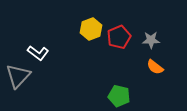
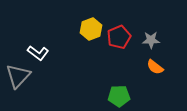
green pentagon: rotated 15 degrees counterclockwise
